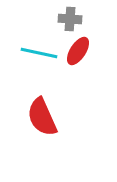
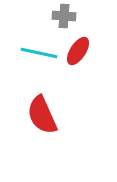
gray cross: moved 6 px left, 3 px up
red semicircle: moved 2 px up
